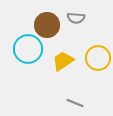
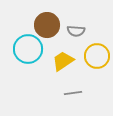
gray semicircle: moved 13 px down
yellow circle: moved 1 px left, 2 px up
gray line: moved 2 px left, 10 px up; rotated 30 degrees counterclockwise
